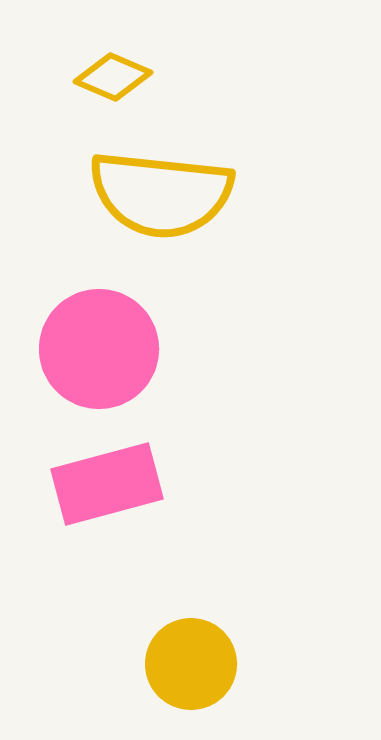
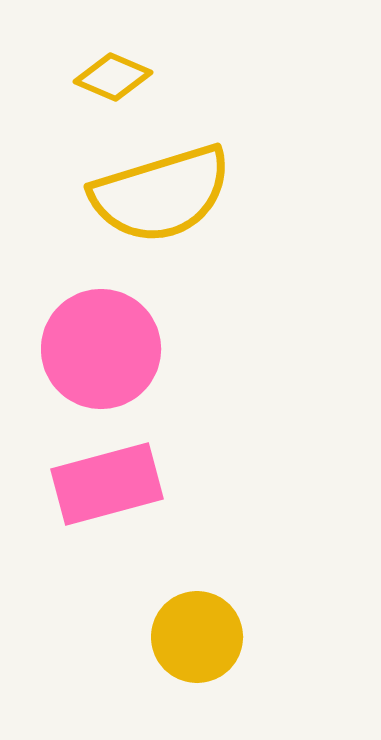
yellow semicircle: rotated 23 degrees counterclockwise
pink circle: moved 2 px right
yellow circle: moved 6 px right, 27 px up
